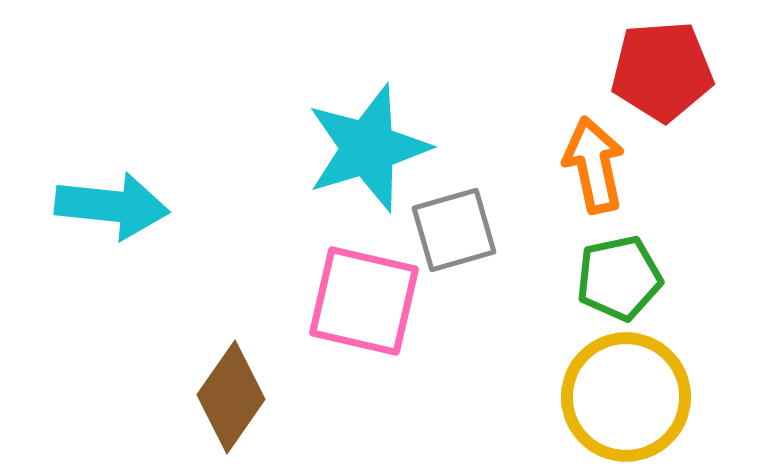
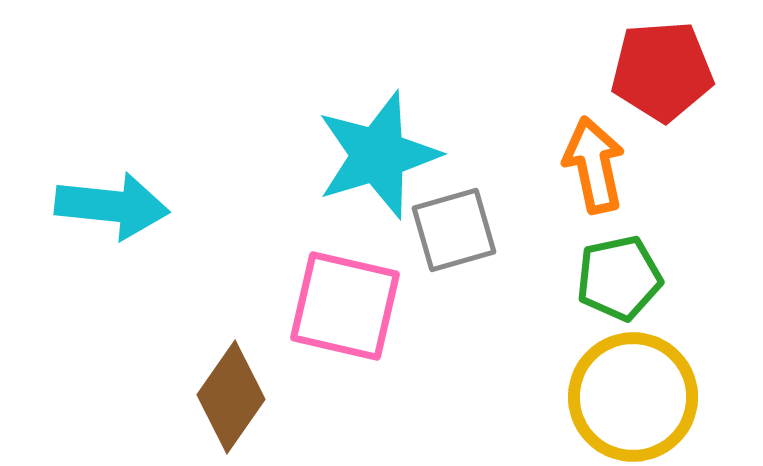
cyan star: moved 10 px right, 7 px down
pink square: moved 19 px left, 5 px down
yellow circle: moved 7 px right
